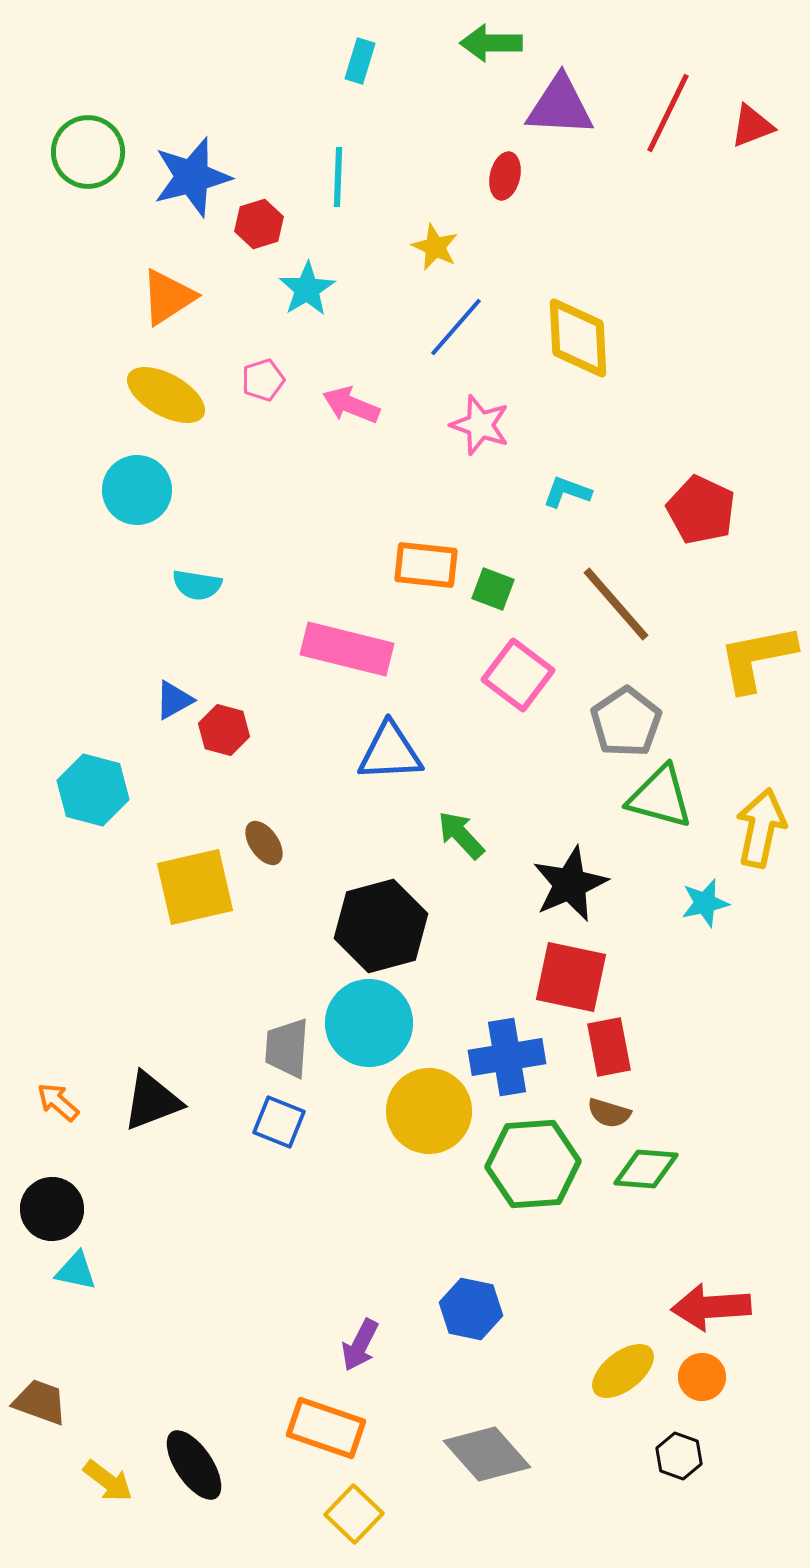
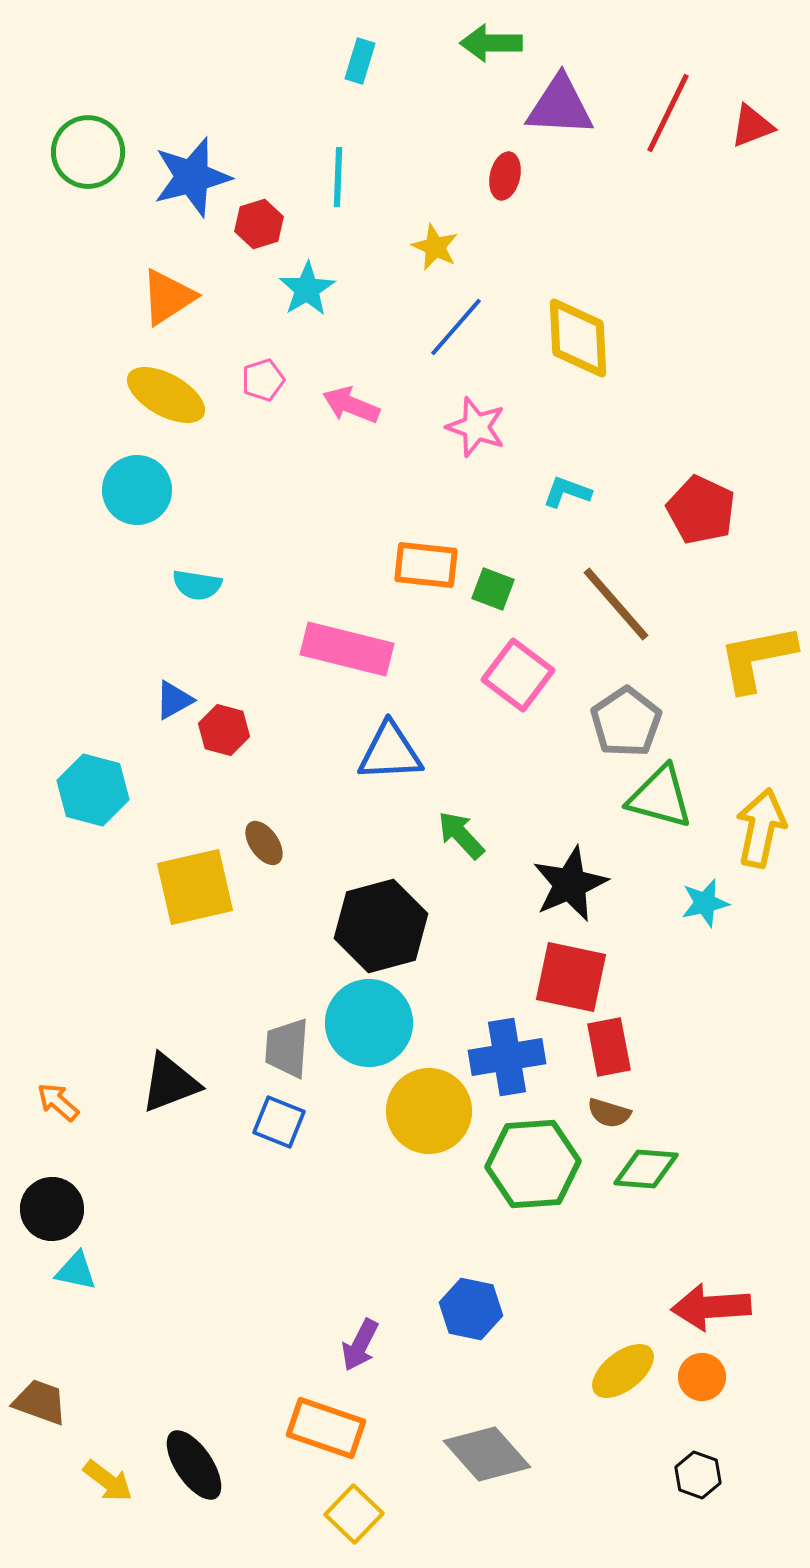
pink star at (480, 425): moved 4 px left, 2 px down
black triangle at (152, 1101): moved 18 px right, 18 px up
black hexagon at (679, 1456): moved 19 px right, 19 px down
